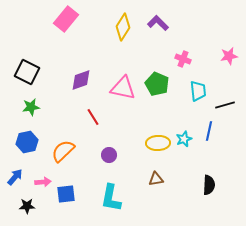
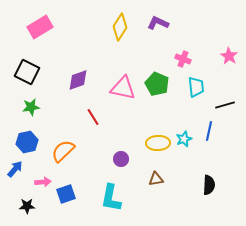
pink rectangle: moved 26 px left, 8 px down; rotated 20 degrees clockwise
purple L-shape: rotated 20 degrees counterclockwise
yellow diamond: moved 3 px left
pink star: rotated 30 degrees counterclockwise
purple diamond: moved 3 px left
cyan trapezoid: moved 2 px left, 4 px up
purple circle: moved 12 px right, 4 px down
blue arrow: moved 8 px up
blue square: rotated 12 degrees counterclockwise
